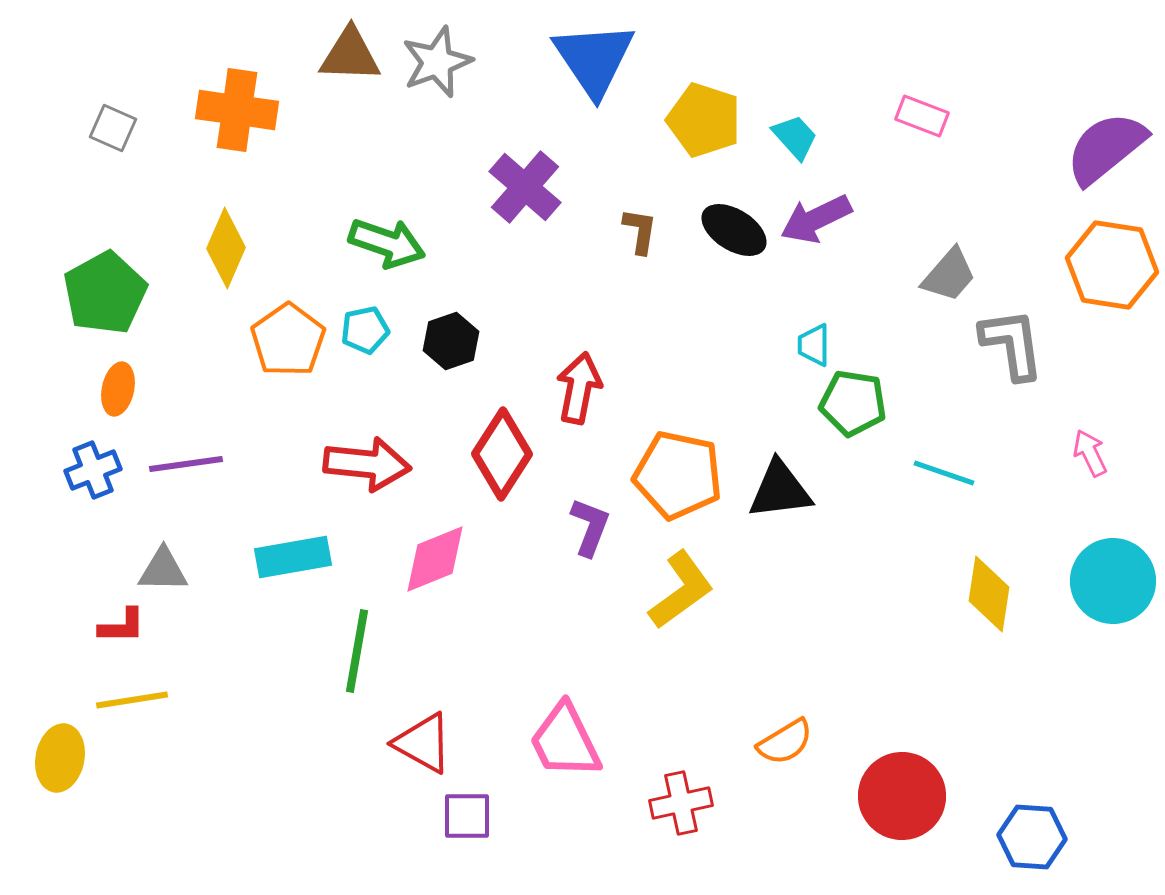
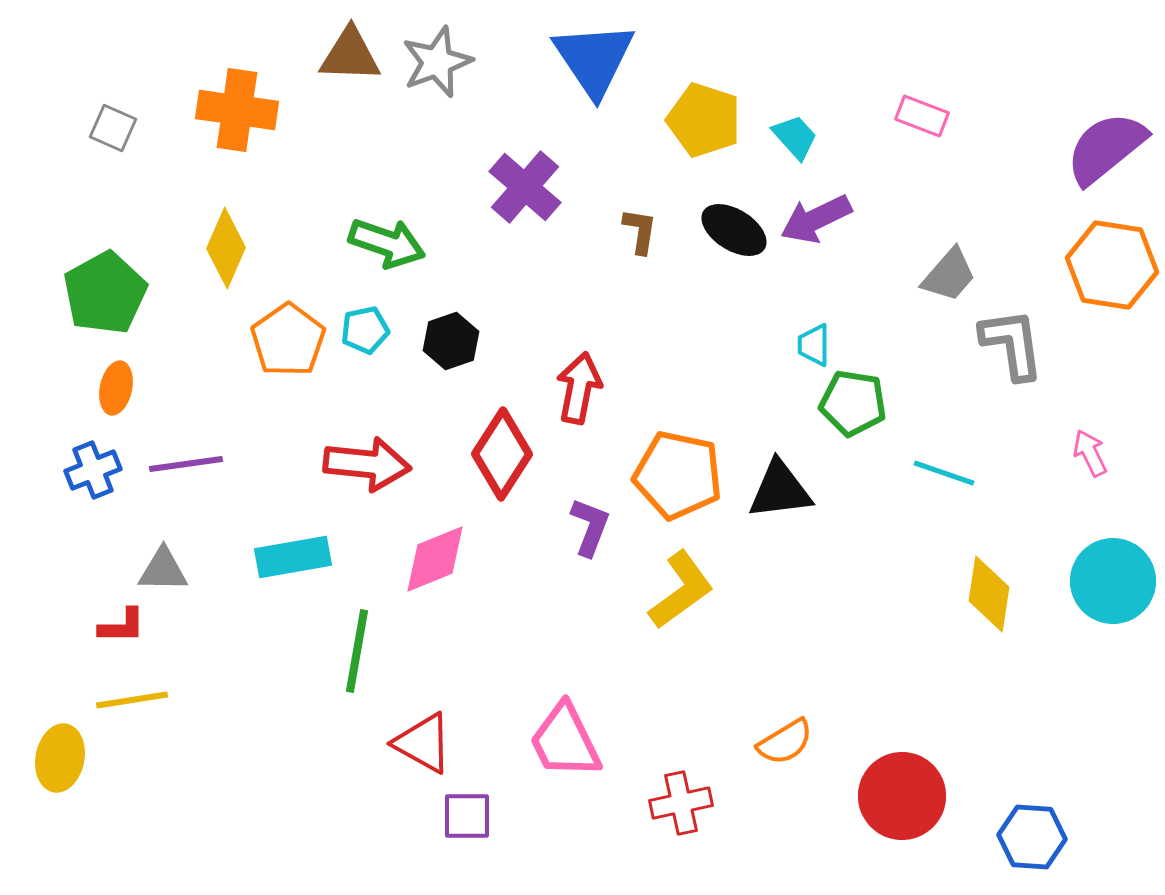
orange ellipse at (118, 389): moved 2 px left, 1 px up
